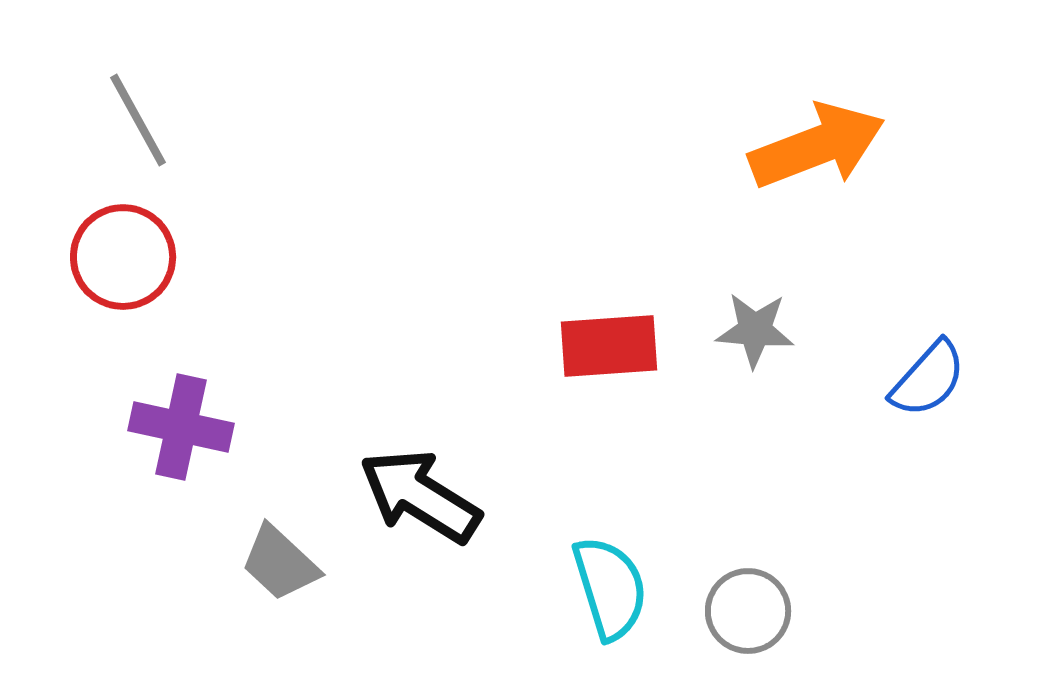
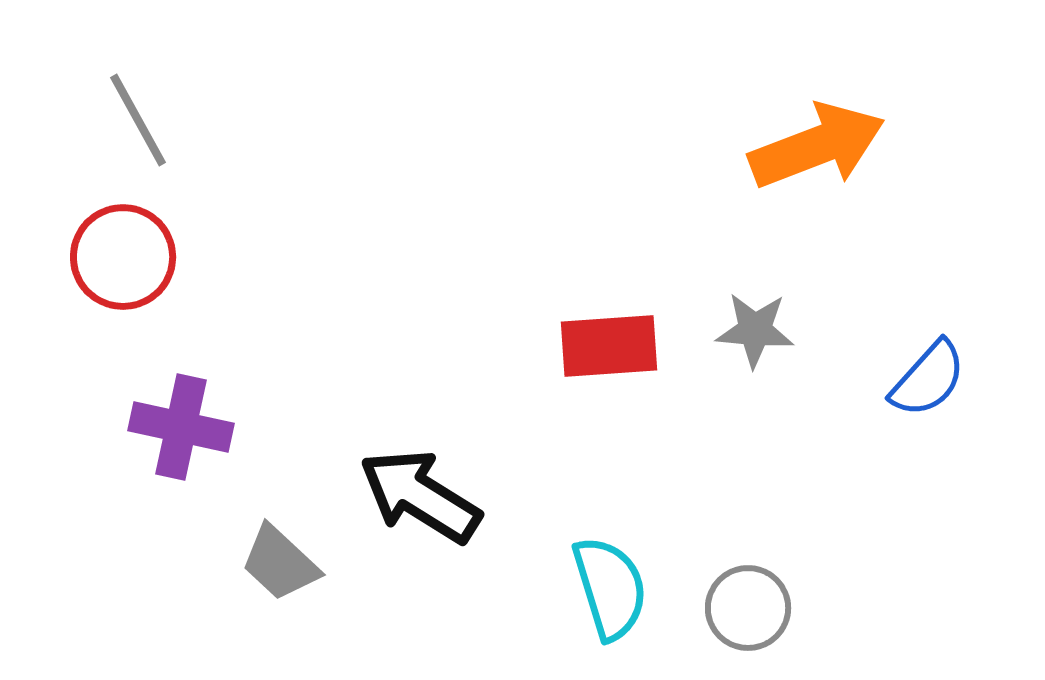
gray circle: moved 3 px up
